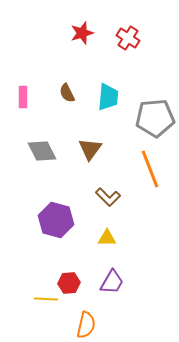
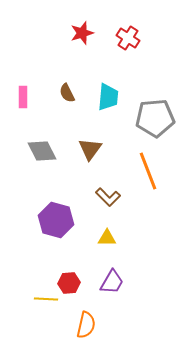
orange line: moved 2 px left, 2 px down
